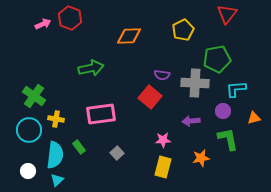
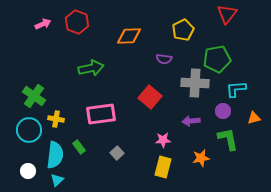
red hexagon: moved 7 px right, 4 px down
purple semicircle: moved 2 px right, 16 px up
